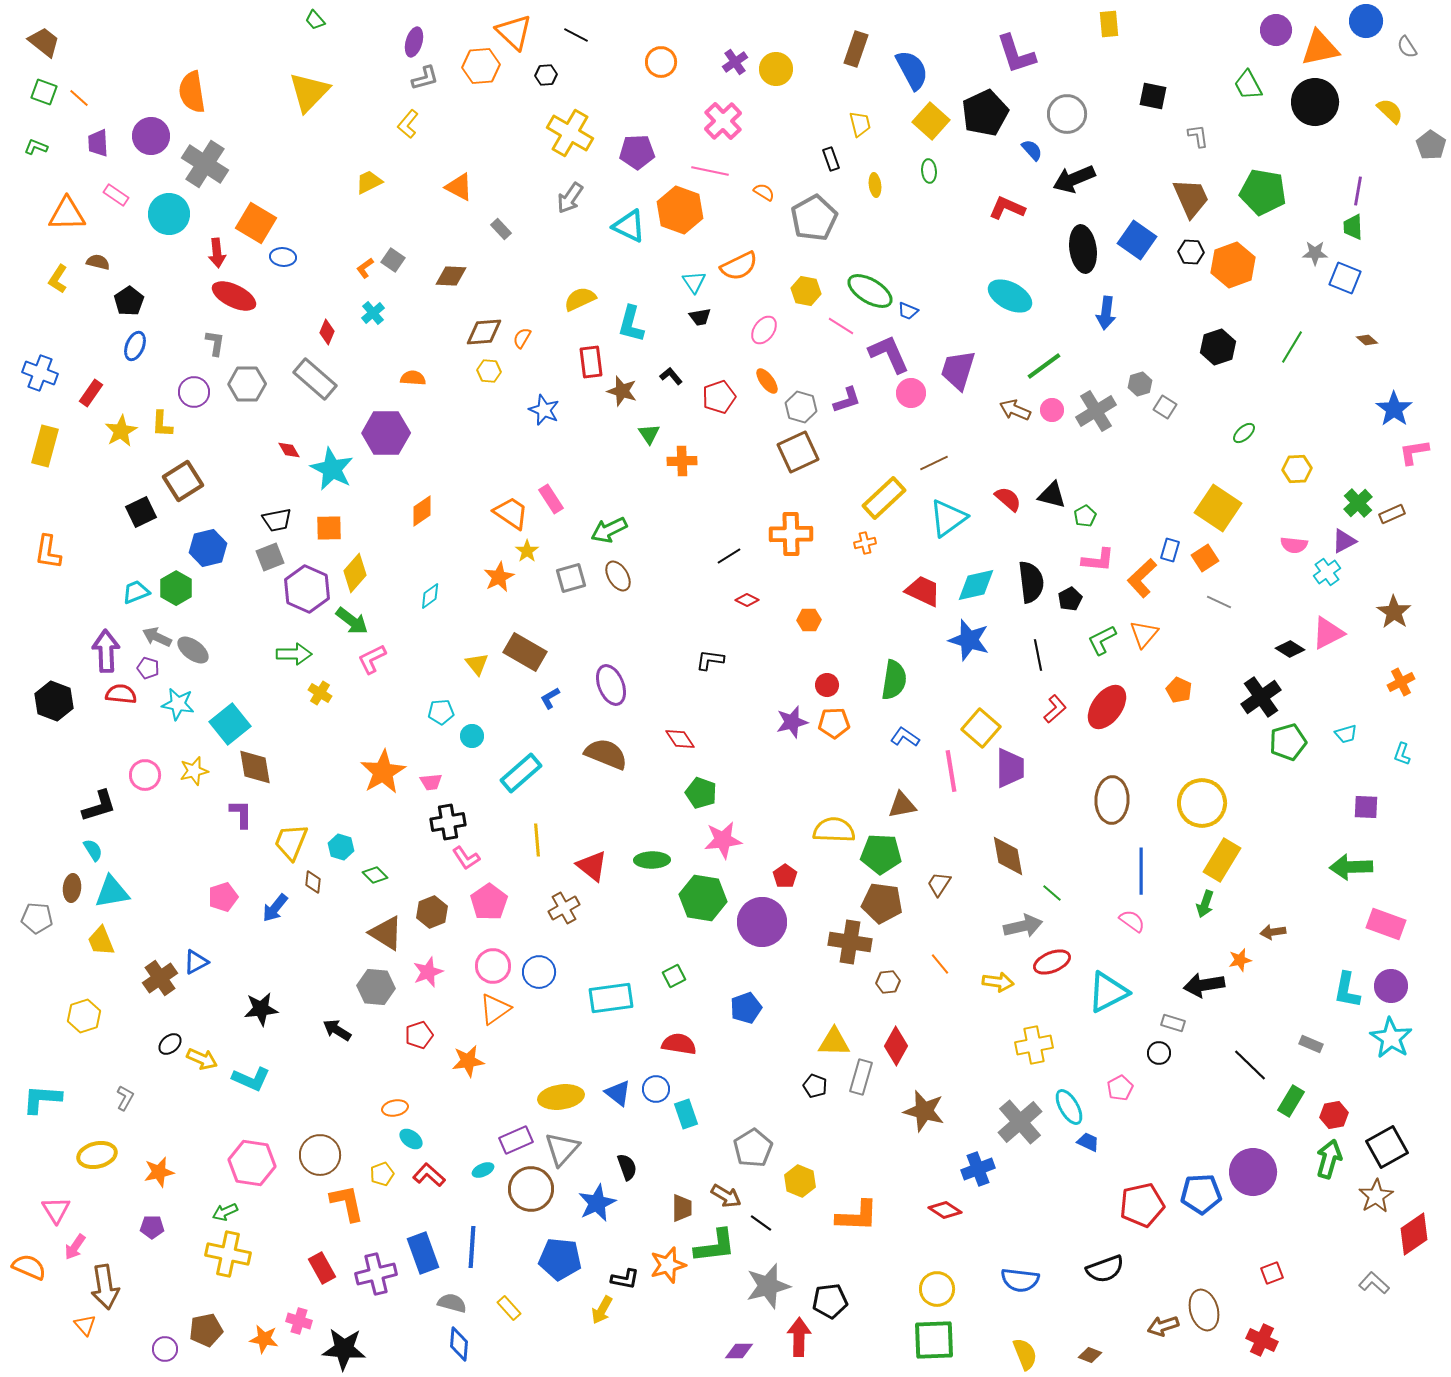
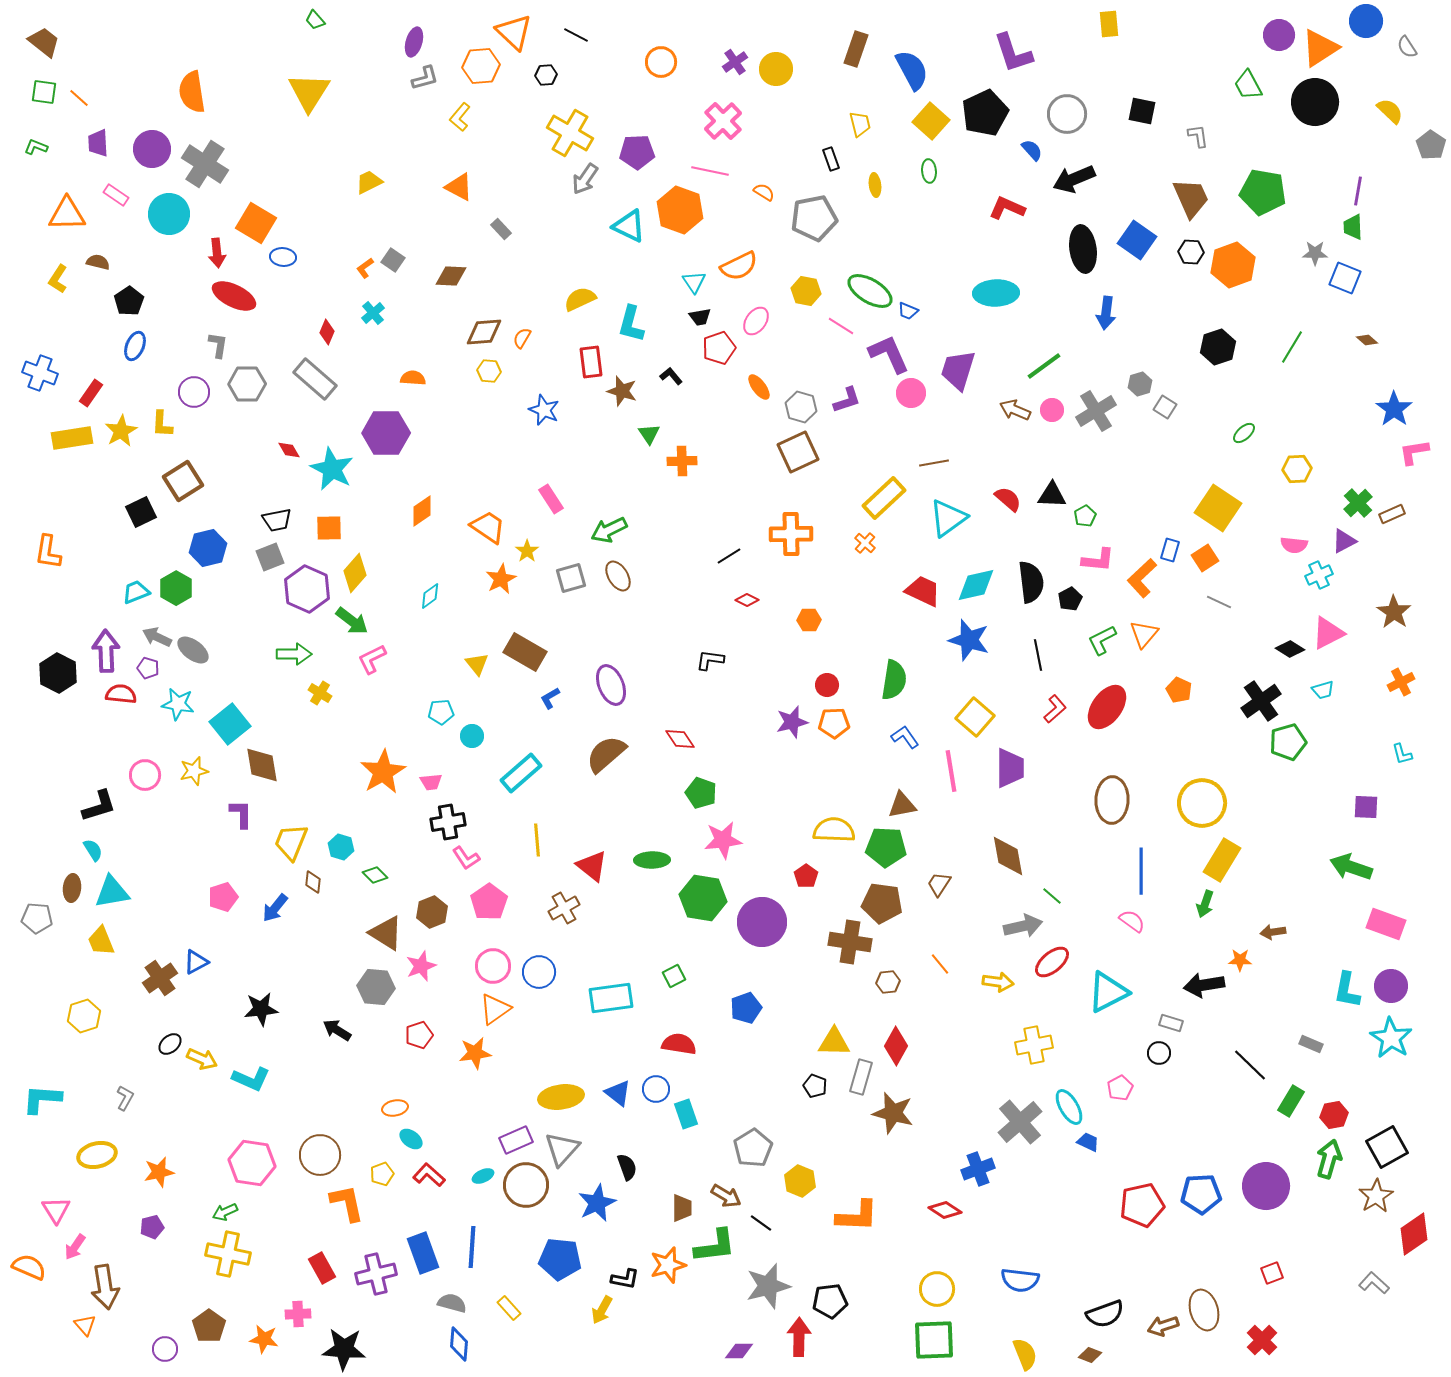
purple circle at (1276, 30): moved 3 px right, 5 px down
orange triangle at (1320, 48): rotated 21 degrees counterclockwise
purple L-shape at (1016, 54): moved 3 px left, 1 px up
green square at (44, 92): rotated 12 degrees counterclockwise
yellow triangle at (309, 92): rotated 12 degrees counterclockwise
black square at (1153, 96): moved 11 px left, 15 px down
yellow L-shape at (408, 124): moved 52 px right, 7 px up
purple circle at (151, 136): moved 1 px right, 13 px down
gray arrow at (570, 198): moved 15 px right, 19 px up
gray pentagon at (814, 218): rotated 18 degrees clockwise
cyan ellipse at (1010, 296): moved 14 px left, 3 px up; rotated 30 degrees counterclockwise
pink ellipse at (764, 330): moved 8 px left, 9 px up
gray L-shape at (215, 343): moved 3 px right, 2 px down
orange ellipse at (767, 381): moved 8 px left, 6 px down
red pentagon at (719, 397): moved 49 px up
yellow rectangle at (45, 446): moved 27 px right, 8 px up; rotated 66 degrees clockwise
brown line at (934, 463): rotated 16 degrees clockwise
black triangle at (1052, 495): rotated 12 degrees counterclockwise
orange trapezoid at (511, 513): moved 23 px left, 14 px down
orange cross at (865, 543): rotated 35 degrees counterclockwise
cyan cross at (1327, 572): moved 8 px left, 3 px down; rotated 12 degrees clockwise
orange star at (499, 577): moved 2 px right, 2 px down
black cross at (1261, 697): moved 4 px down
black hexagon at (54, 701): moved 4 px right, 28 px up; rotated 6 degrees clockwise
yellow square at (981, 728): moved 6 px left, 11 px up
cyan trapezoid at (1346, 734): moved 23 px left, 44 px up
blue L-shape at (905, 737): rotated 20 degrees clockwise
brown semicircle at (606, 754): rotated 63 degrees counterclockwise
cyan L-shape at (1402, 754): rotated 35 degrees counterclockwise
brown diamond at (255, 767): moved 7 px right, 2 px up
green pentagon at (881, 854): moved 5 px right, 7 px up
green arrow at (1351, 867): rotated 21 degrees clockwise
red pentagon at (785, 876): moved 21 px right
green line at (1052, 893): moved 3 px down
orange star at (1240, 960): rotated 15 degrees clockwise
red ellipse at (1052, 962): rotated 18 degrees counterclockwise
pink star at (428, 972): moved 7 px left, 6 px up
gray rectangle at (1173, 1023): moved 2 px left
orange star at (468, 1061): moved 7 px right, 8 px up
brown star at (924, 1111): moved 31 px left, 2 px down
cyan ellipse at (483, 1170): moved 6 px down
purple circle at (1253, 1172): moved 13 px right, 14 px down
brown circle at (531, 1189): moved 5 px left, 4 px up
purple pentagon at (152, 1227): rotated 15 degrees counterclockwise
black semicircle at (1105, 1269): moved 45 px down
pink cross at (299, 1321): moved 1 px left, 7 px up; rotated 20 degrees counterclockwise
brown pentagon at (206, 1330): moved 3 px right, 4 px up; rotated 24 degrees counterclockwise
red cross at (1262, 1340): rotated 20 degrees clockwise
